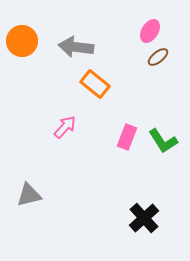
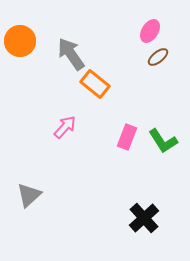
orange circle: moved 2 px left
gray arrow: moved 5 px left, 7 px down; rotated 48 degrees clockwise
gray triangle: rotated 28 degrees counterclockwise
